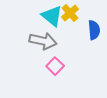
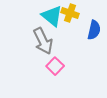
yellow cross: rotated 30 degrees counterclockwise
blue semicircle: rotated 18 degrees clockwise
gray arrow: rotated 52 degrees clockwise
